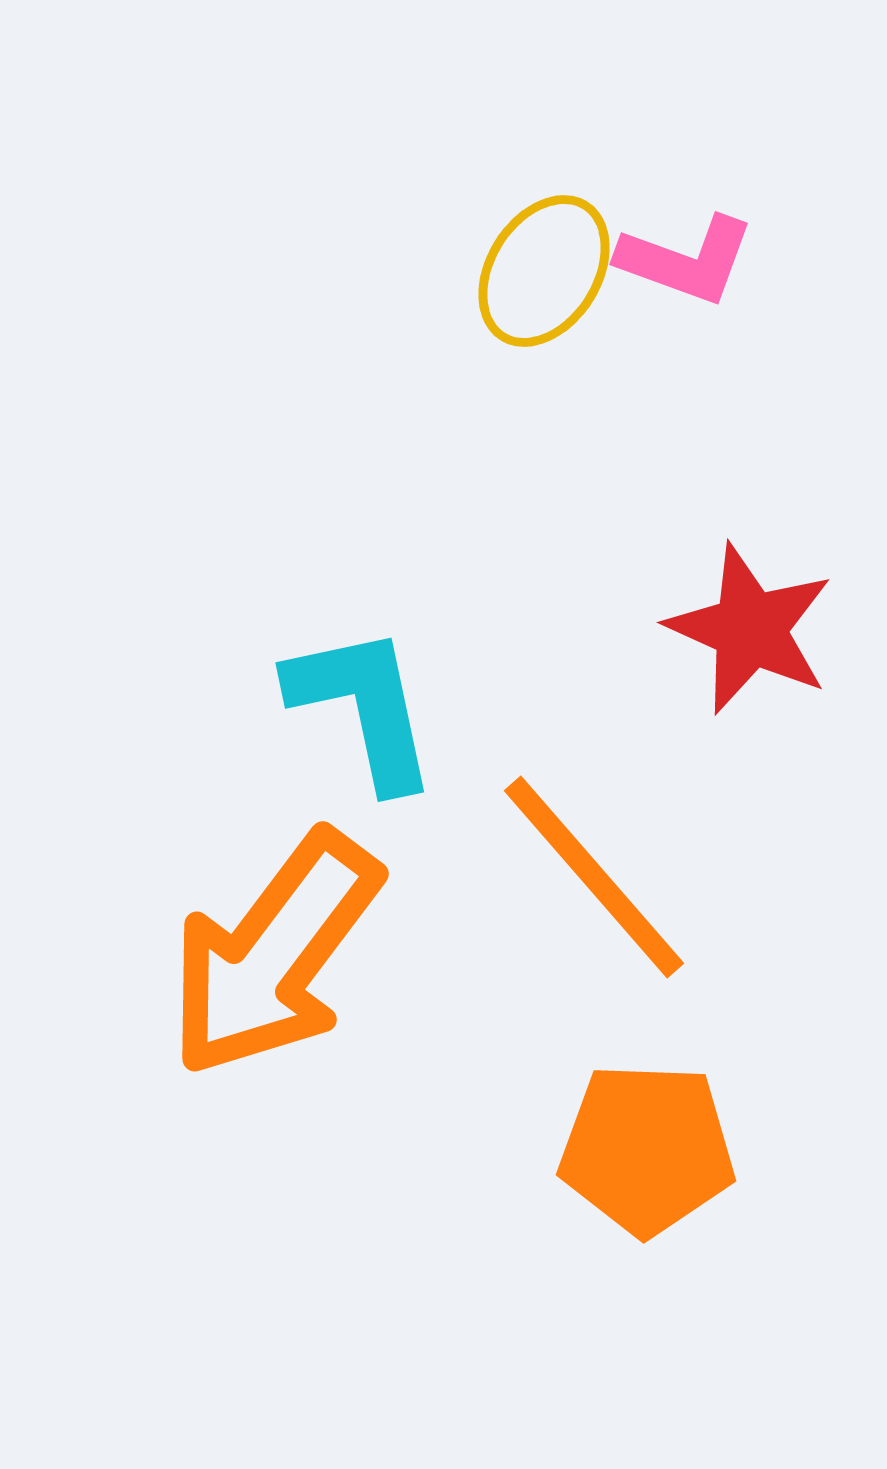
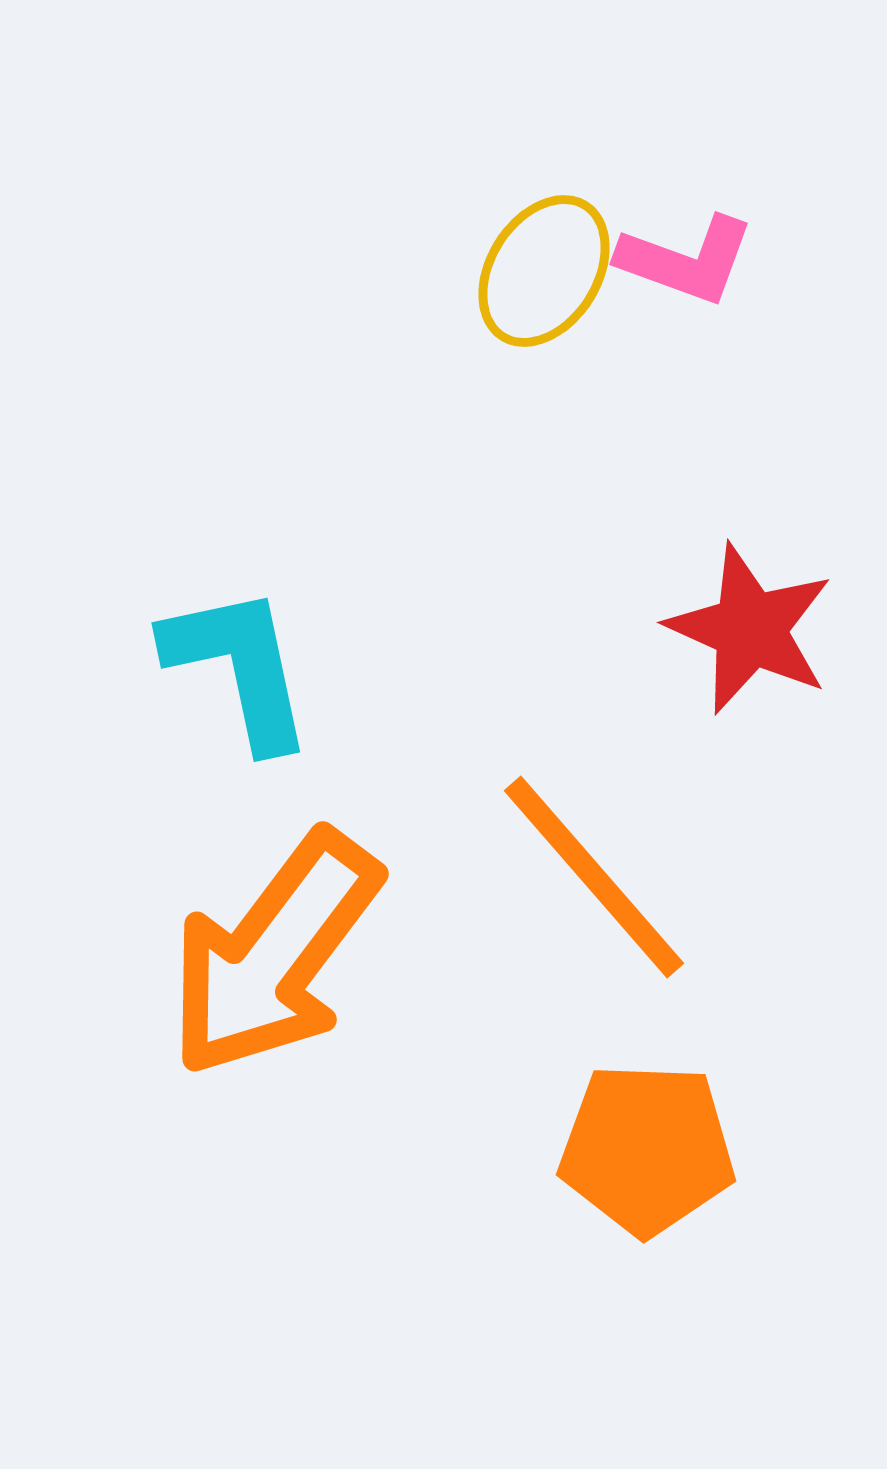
cyan L-shape: moved 124 px left, 40 px up
